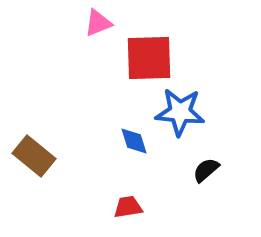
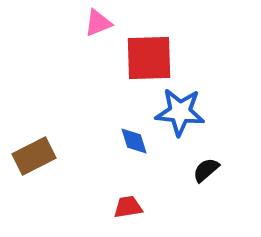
brown rectangle: rotated 66 degrees counterclockwise
